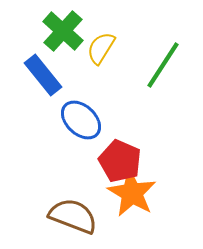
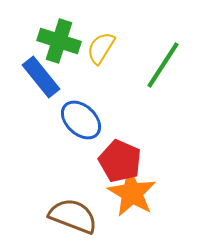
green cross: moved 4 px left, 10 px down; rotated 24 degrees counterclockwise
blue rectangle: moved 2 px left, 2 px down
